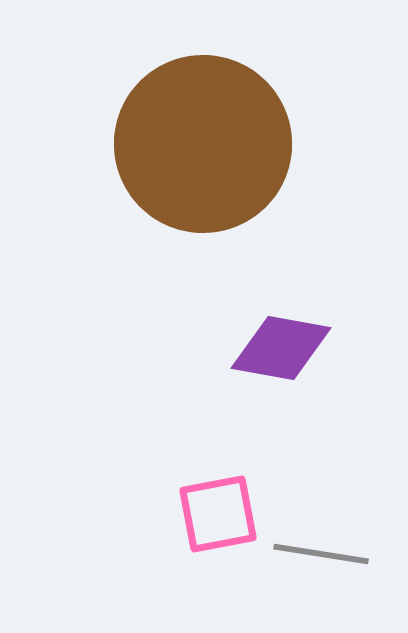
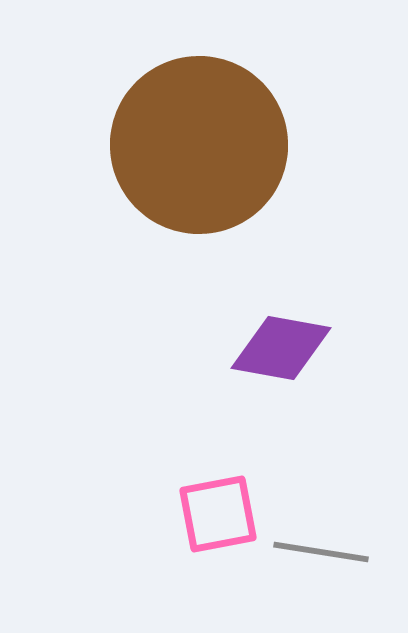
brown circle: moved 4 px left, 1 px down
gray line: moved 2 px up
